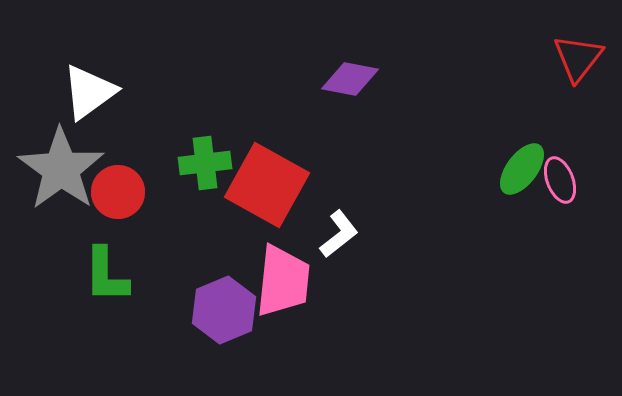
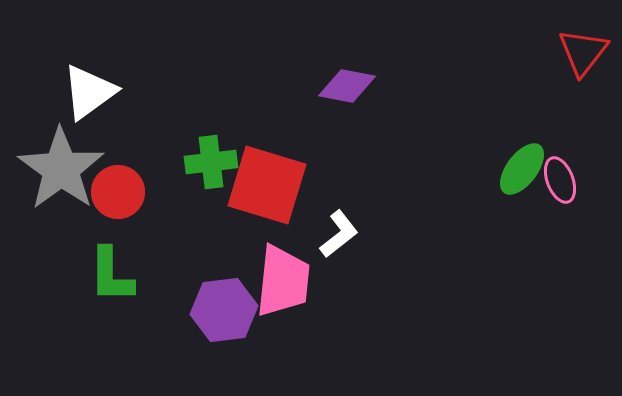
red triangle: moved 5 px right, 6 px up
purple diamond: moved 3 px left, 7 px down
green cross: moved 6 px right, 1 px up
red square: rotated 12 degrees counterclockwise
green L-shape: moved 5 px right
purple hexagon: rotated 16 degrees clockwise
